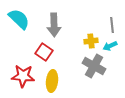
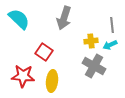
gray arrow: moved 10 px right, 7 px up; rotated 20 degrees clockwise
cyan arrow: moved 1 px up
